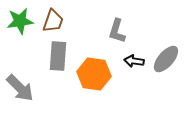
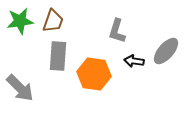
gray ellipse: moved 8 px up
